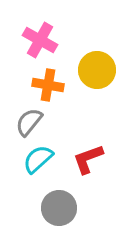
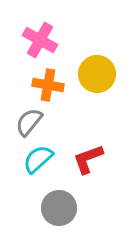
yellow circle: moved 4 px down
